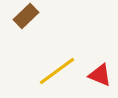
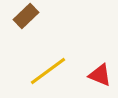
yellow line: moved 9 px left
